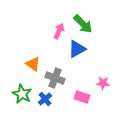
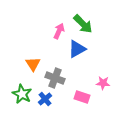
orange triangle: rotated 21 degrees clockwise
